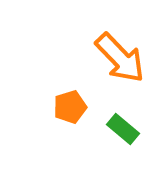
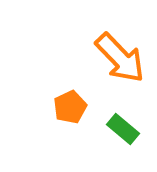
orange pentagon: rotated 8 degrees counterclockwise
